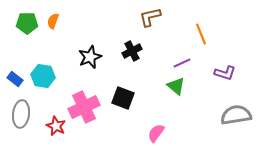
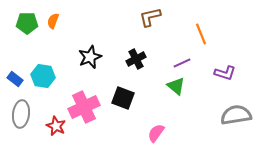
black cross: moved 4 px right, 8 px down
